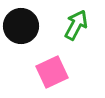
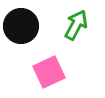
pink square: moved 3 px left
